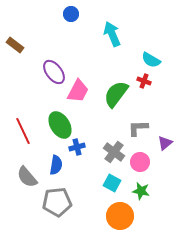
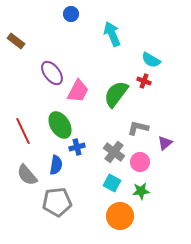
brown rectangle: moved 1 px right, 4 px up
purple ellipse: moved 2 px left, 1 px down
gray L-shape: rotated 15 degrees clockwise
gray semicircle: moved 2 px up
green star: rotated 18 degrees counterclockwise
